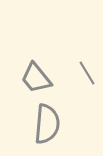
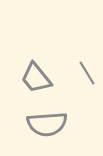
gray semicircle: rotated 81 degrees clockwise
